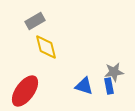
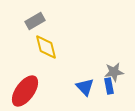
blue triangle: moved 1 px right, 1 px down; rotated 30 degrees clockwise
